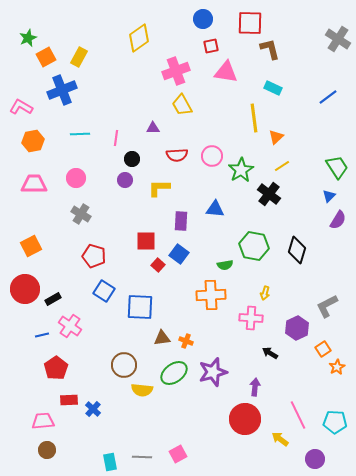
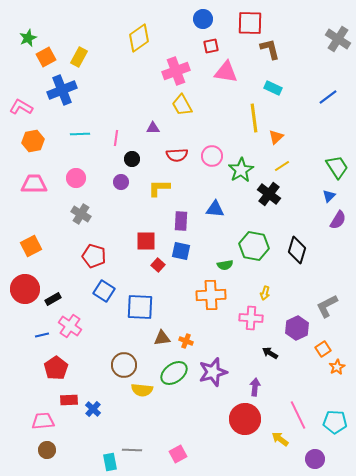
purple circle at (125, 180): moved 4 px left, 2 px down
blue square at (179, 254): moved 2 px right, 3 px up; rotated 24 degrees counterclockwise
gray line at (142, 457): moved 10 px left, 7 px up
